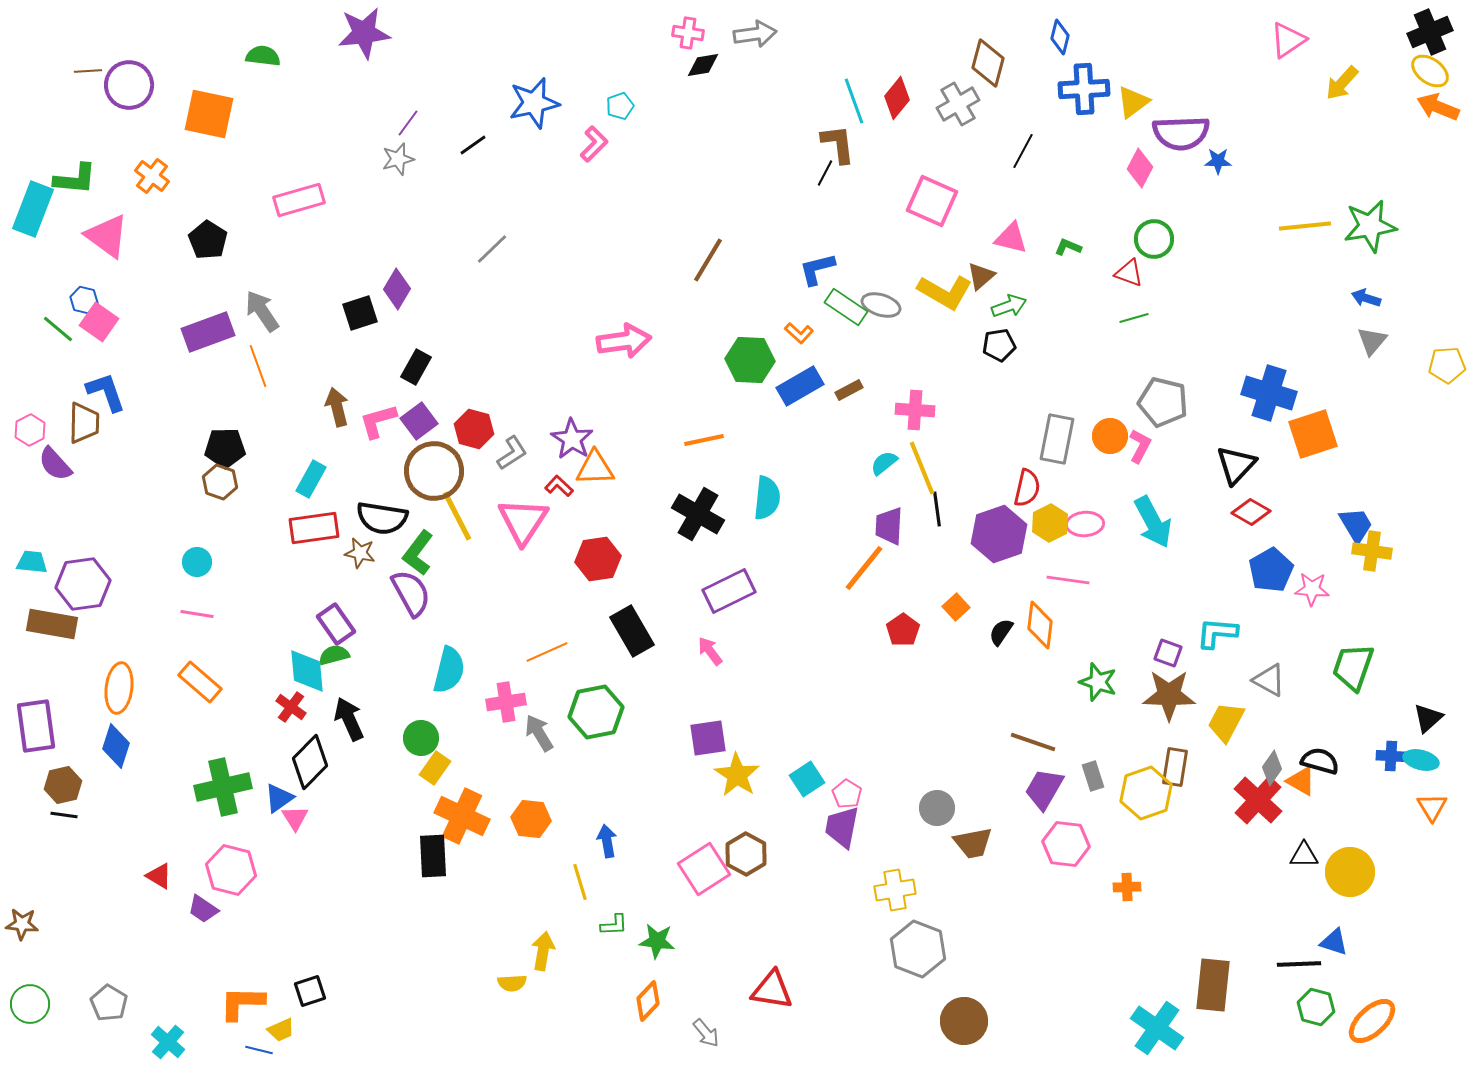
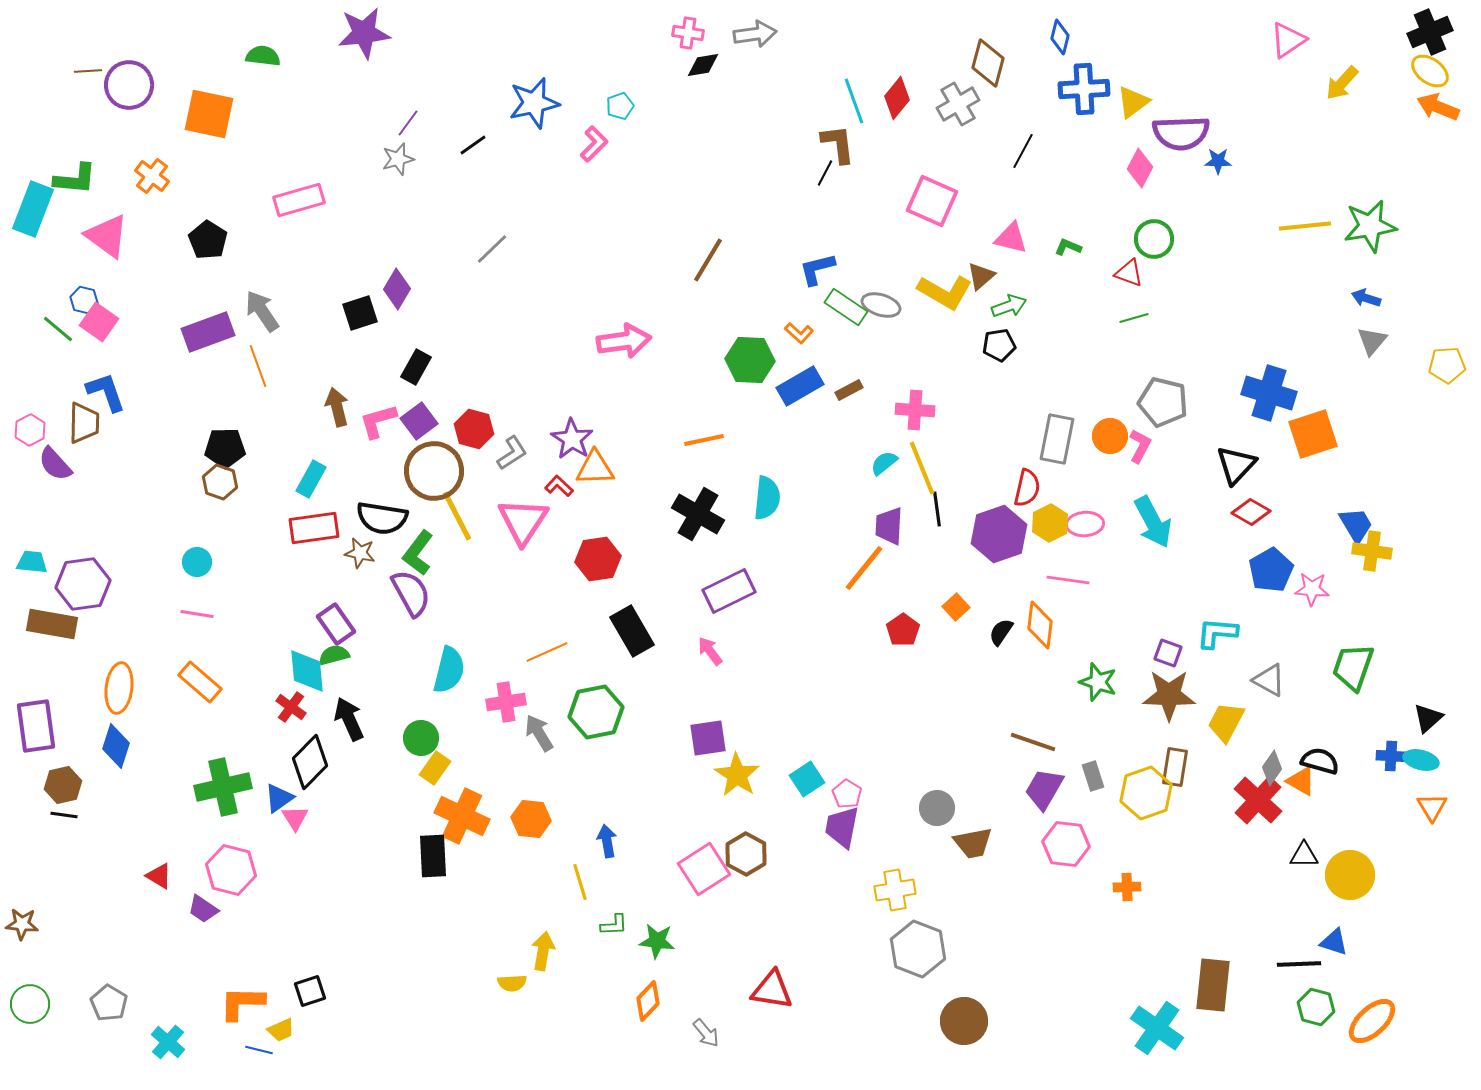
yellow circle at (1350, 872): moved 3 px down
